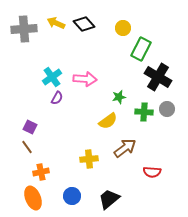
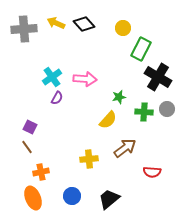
yellow semicircle: moved 1 px up; rotated 12 degrees counterclockwise
